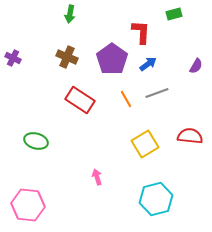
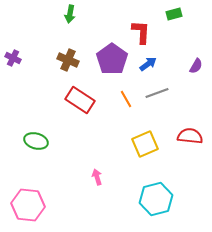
brown cross: moved 1 px right, 3 px down
yellow square: rotated 8 degrees clockwise
